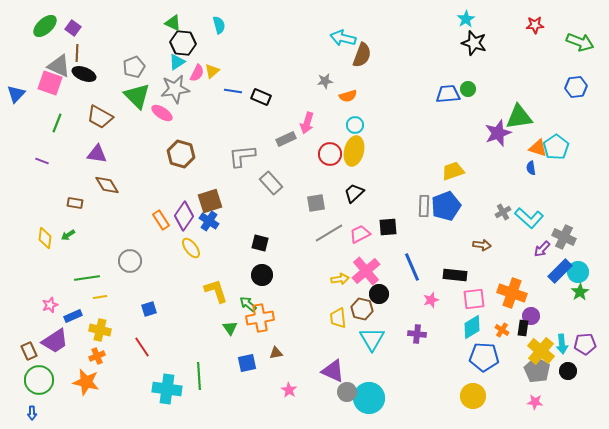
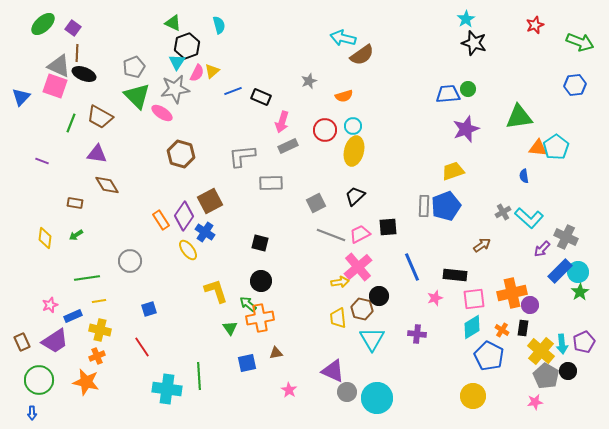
red star at (535, 25): rotated 18 degrees counterclockwise
green ellipse at (45, 26): moved 2 px left, 2 px up
black hexagon at (183, 43): moved 4 px right, 3 px down; rotated 25 degrees counterclockwise
brown semicircle at (362, 55): rotated 35 degrees clockwise
cyan triangle at (177, 62): rotated 24 degrees counterclockwise
gray star at (325, 81): moved 16 px left; rotated 14 degrees counterclockwise
pink square at (50, 83): moved 5 px right, 3 px down
blue hexagon at (576, 87): moved 1 px left, 2 px up
blue line at (233, 91): rotated 30 degrees counterclockwise
blue triangle at (16, 94): moved 5 px right, 3 px down
orange semicircle at (348, 96): moved 4 px left
green line at (57, 123): moved 14 px right
pink arrow at (307, 123): moved 25 px left, 1 px up
cyan circle at (355, 125): moved 2 px left, 1 px down
purple star at (498, 133): moved 32 px left, 4 px up
gray rectangle at (286, 139): moved 2 px right, 7 px down
orange triangle at (538, 148): rotated 12 degrees counterclockwise
red circle at (330, 154): moved 5 px left, 24 px up
blue semicircle at (531, 168): moved 7 px left, 8 px down
gray rectangle at (271, 183): rotated 50 degrees counterclockwise
black trapezoid at (354, 193): moved 1 px right, 3 px down
brown square at (210, 201): rotated 10 degrees counterclockwise
gray square at (316, 203): rotated 18 degrees counterclockwise
blue cross at (209, 221): moved 4 px left, 11 px down
gray line at (329, 233): moved 2 px right, 2 px down; rotated 52 degrees clockwise
green arrow at (68, 235): moved 8 px right
gray cross at (564, 237): moved 2 px right
brown arrow at (482, 245): rotated 42 degrees counterclockwise
yellow ellipse at (191, 248): moved 3 px left, 2 px down
pink cross at (366, 271): moved 8 px left, 4 px up
black circle at (262, 275): moved 1 px left, 6 px down
yellow arrow at (340, 279): moved 3 px down
orange cross at (512, 293): rotated 32 degrees counterclockwise
black circle at (379, 294): moved 2 px down
yellow line at (100, 297): moved 1 px left, 4 px down
pink star at (431, 300): moved 4 px right, 2 px up
purple circle at (531, 316): moved 1 px left, 11 px up
purple pentagon at (585, 344): moved 1 px left, 2 px up; rotated 20 degrees counterclockwise
brown rectangle at (29, 351): moved 7 px left, 9 px up
blue pentagon at (484, 357): moved 5 px right, 1 px up; rotated 24 degrees clockwise
gray pentagon at (537, 370): moved 9 px right, 6 px down
cyan circle at (369, 398): moved 8 px right
pink star at (535, 402): rotated 14 degrees counterclockwise
